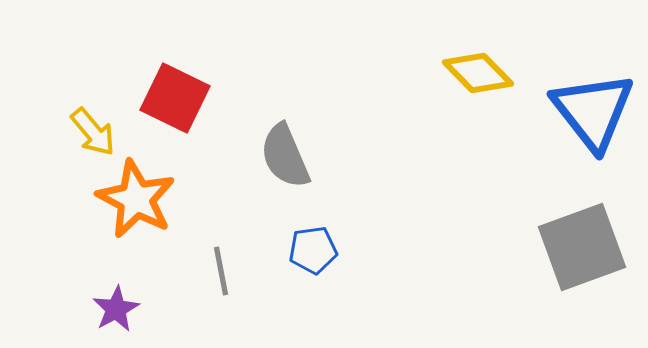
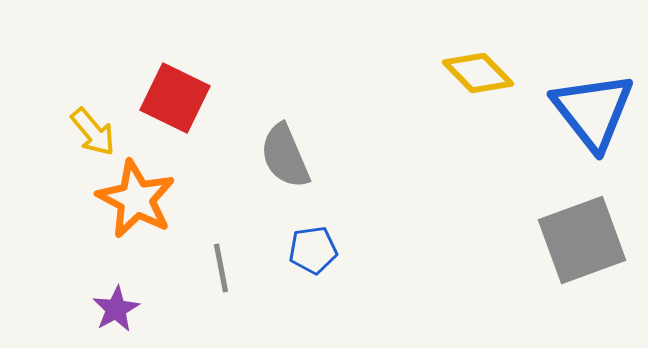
gray square: moved 7 px up
gray line: moved 3 px up
